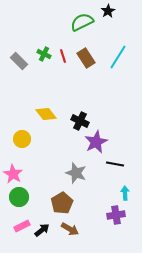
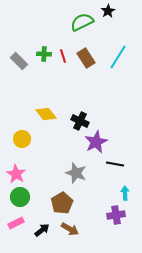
green cross: rotated 24 degrees counterclockwise
pink star: moved 3 px right
green circle: moved 1 px right
pink rectangle: moved 6 px left, 3 px up
